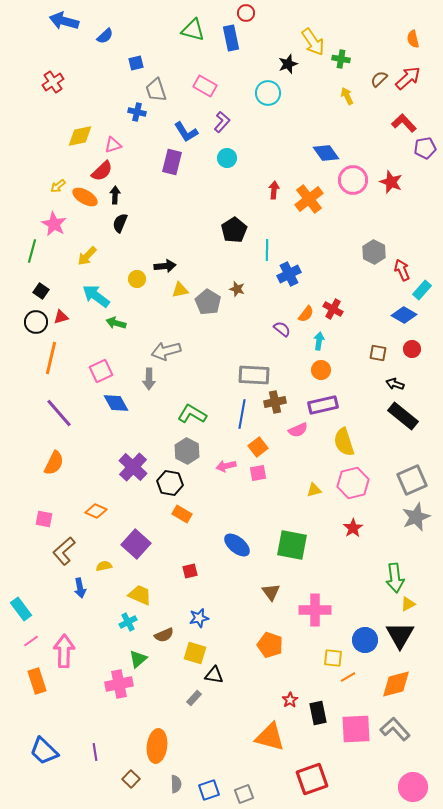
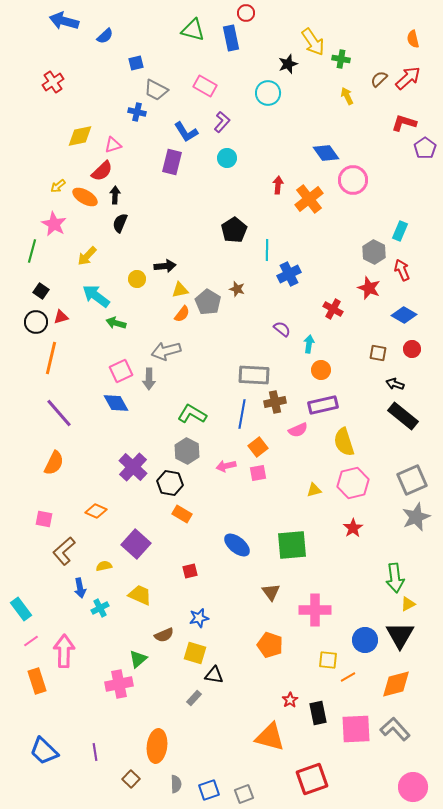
gray trapezoid at (156, 90): rotated 45 degrees counterclockwise
red L-shape at (404, 123): rotated 30 degrees counterclockwise
purple pentagon at (425, 148): rotated 25 degrees counterclockwise
red star at (391, 182): moved 22 px left, 106 px down
red arrow at (274, 190): moved 4 px right, 5 px up
cyan rectangle at (422, 290): moved 22 px left, 59 px up; rotated 18 degrees counterclockwise
orange semicircle at (306, 314): moved 124 px left
cyan arrow at (319, 341): moved 10 px left, 3 px down
pink square at (101, 371): moved 20 px right
green square at (292, 545): rotated 16 degrees counterclockwise
cyan cross at (128, 622): moved 28 px left, 14 px up
yellow square at (333, 658): moved 5 px left, 2 px down
